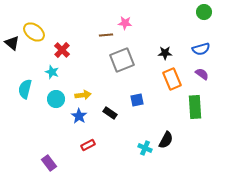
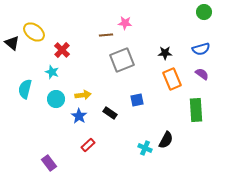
green rectangle: moved 1 px right, 3 px down
red rectangle: rotated 16 degrees counterclockwise
